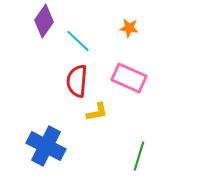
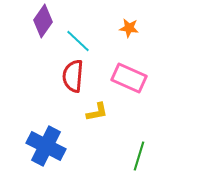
purple diamond: moved 1 px left
red semicircle: moved 4 px left, 5 px up
